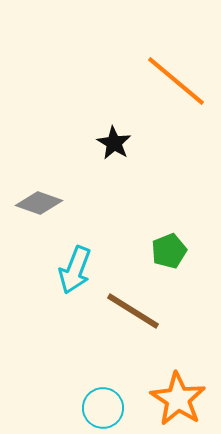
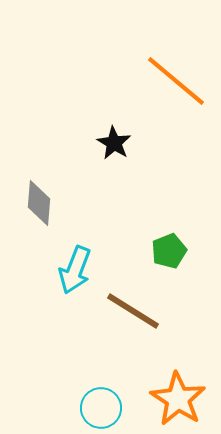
gray diamond: rotated 75 degrees clockwise
cyan circle: moved 2 px left
